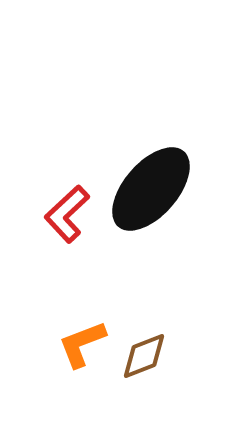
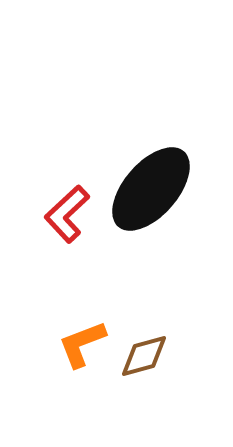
brown diamond: rotated 6 degrees clockwise
